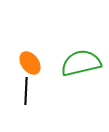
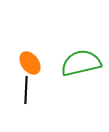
black line: moved 1 px up
